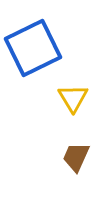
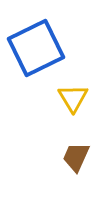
blue square: moved 3 px right
